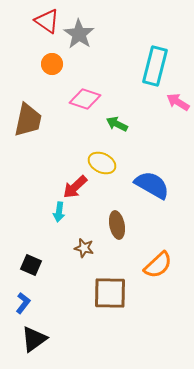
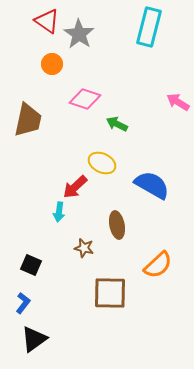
cyan rectangle: moved 6 px left, 39 px up
